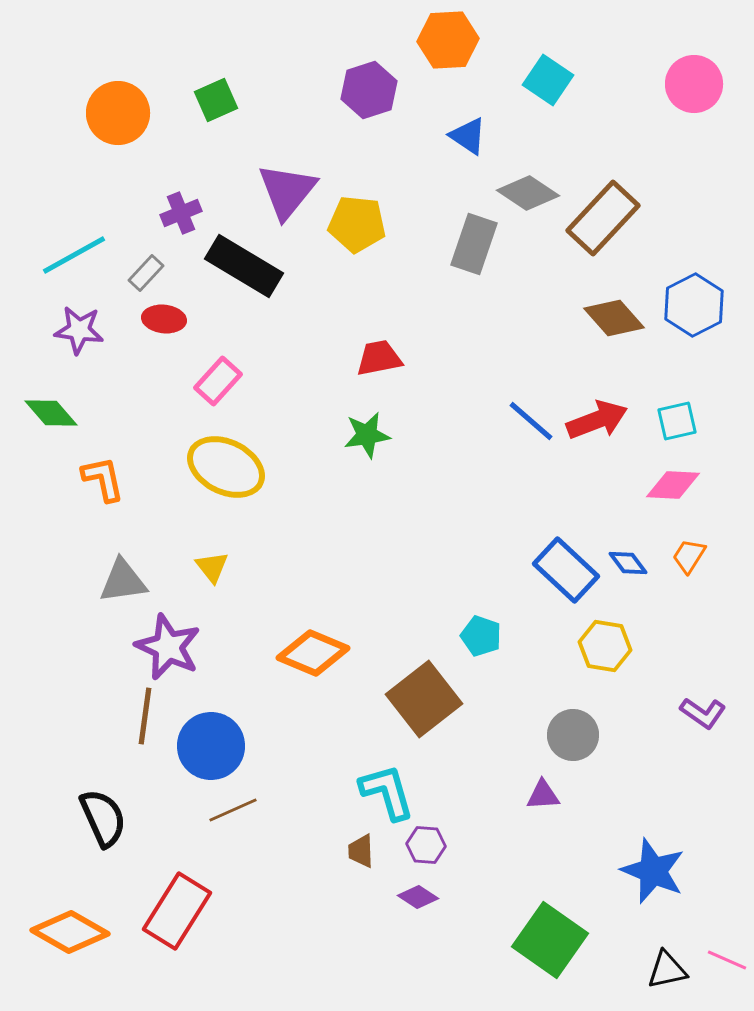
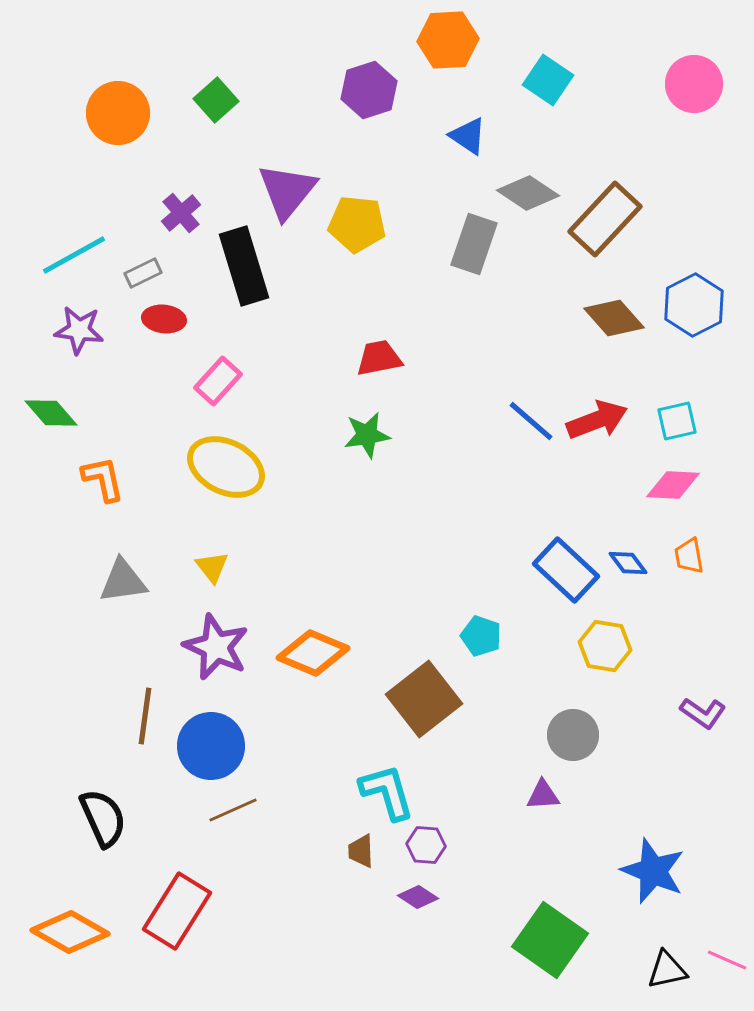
green square at (216, 100): rotated 18 degrees counterclockwise
purple cross at (181, 213): rotated 18 degrees counterclockwise
brown rectangle at (603, 218): moved 2 px right, 1 px down
black rectangle at (244, 266): rotated 42 degrees clockwise
gray rectangle at (146, 273): moved 3 px left; rotated 21 degrees clockwise
orange trapezoid at (689, 556): rotated 42 degrees counterclockwise
purple star at (168, 647): moved 48 px right
